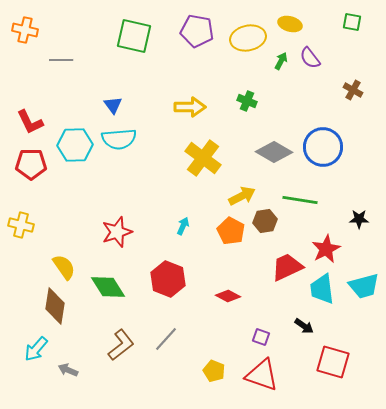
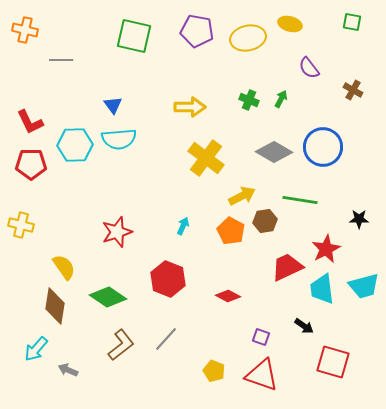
purple semicircle at (310, 58): moved 1 px left, 10 px down
green arrow at (281, 61): moved 38 px down
green cross at (247, 101): moved 2 px right, 1 px up
yellow cross at (203, 158): moved 3 px right
green diamond at (108, 287): moved 10 px down; rotated 24 degrees counterclockwise
